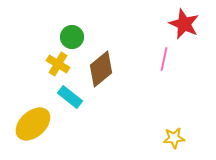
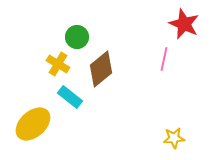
green circle: moved 5 px right
